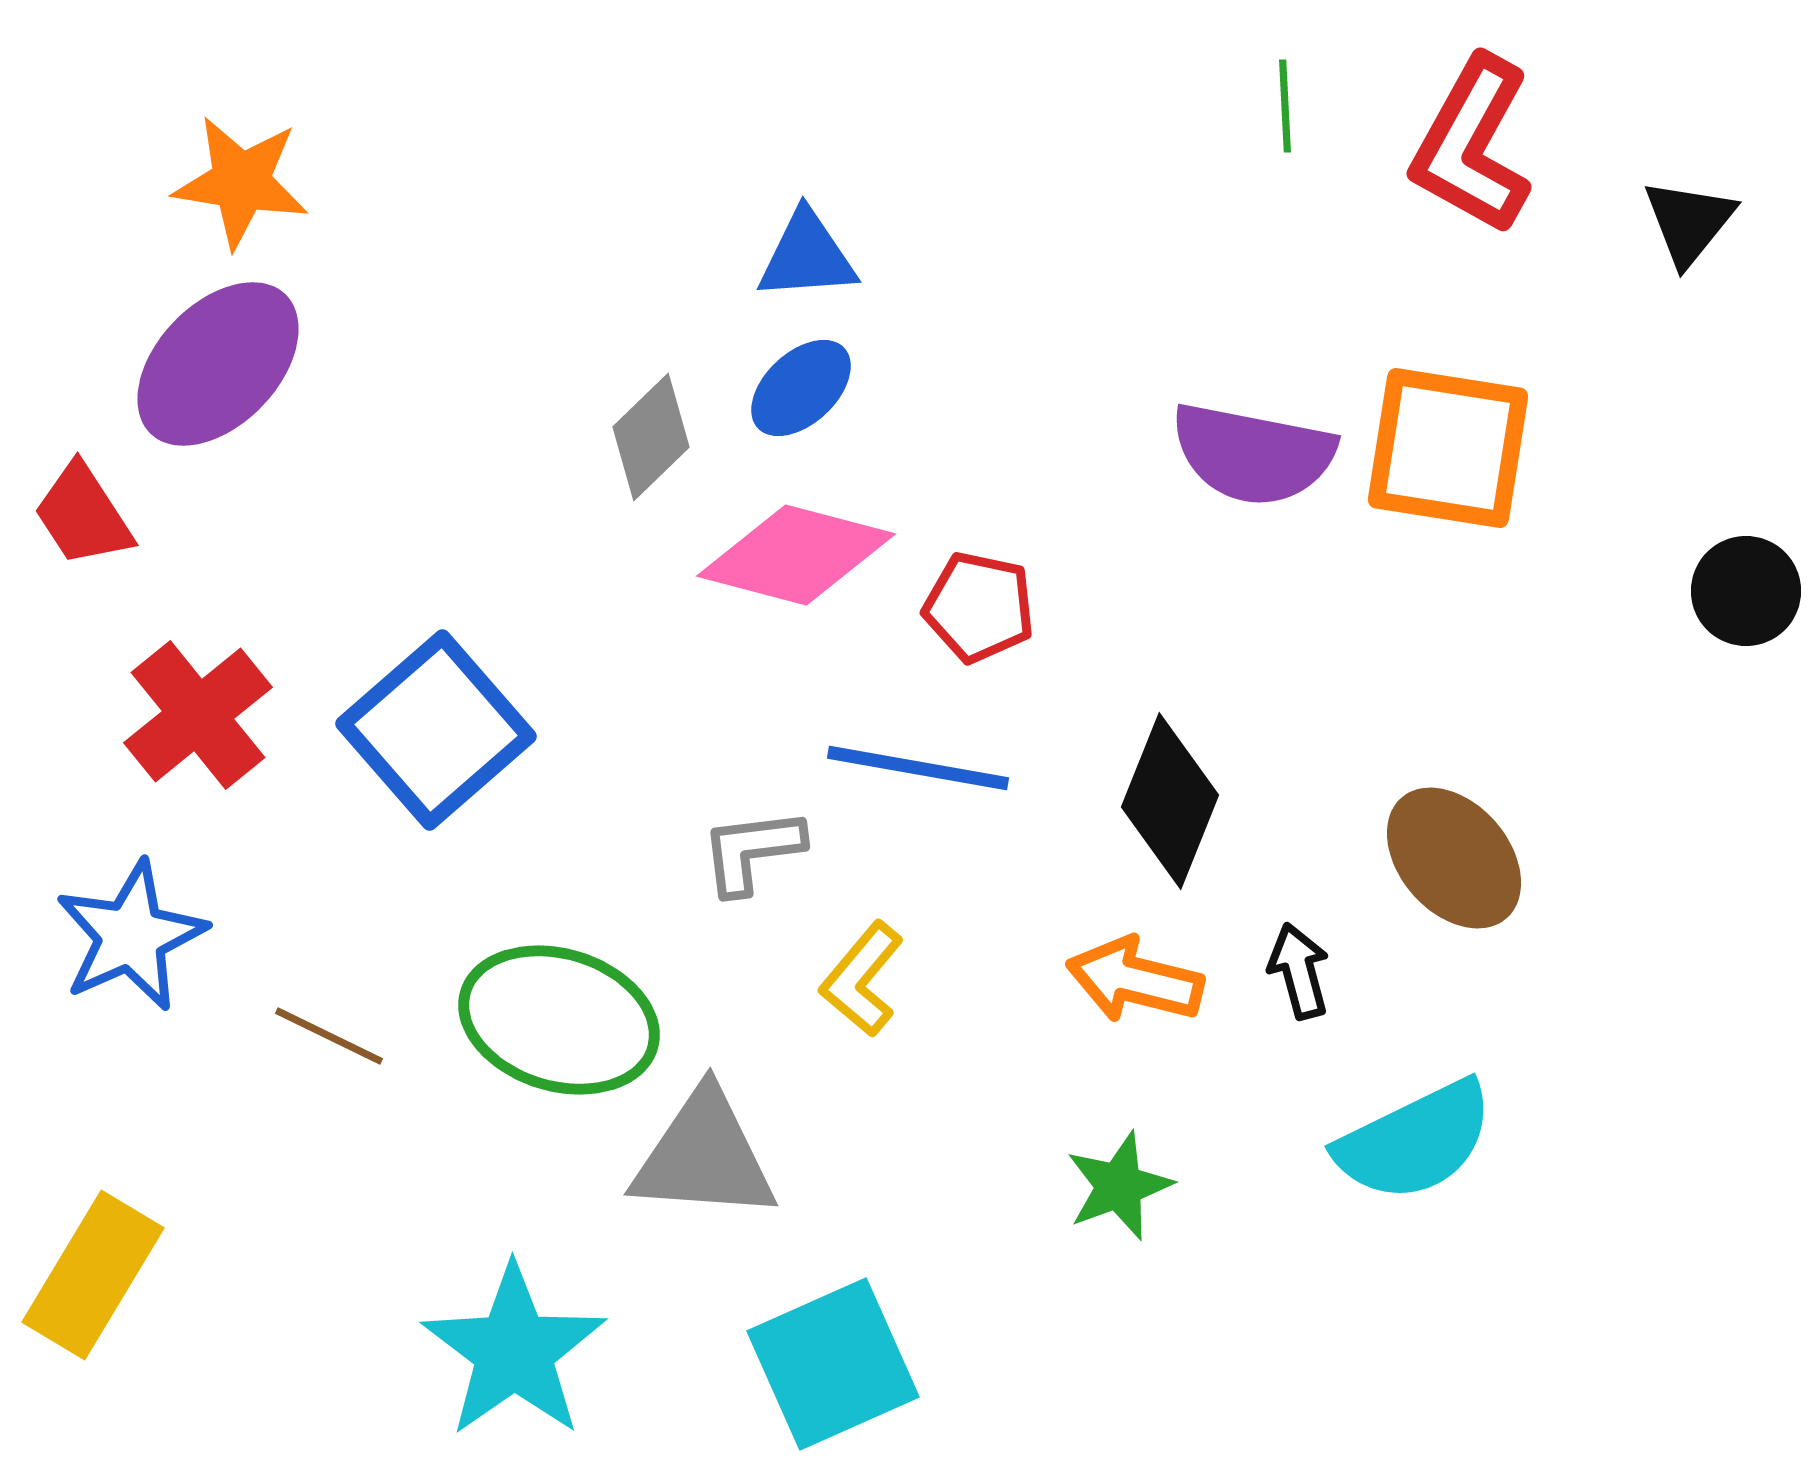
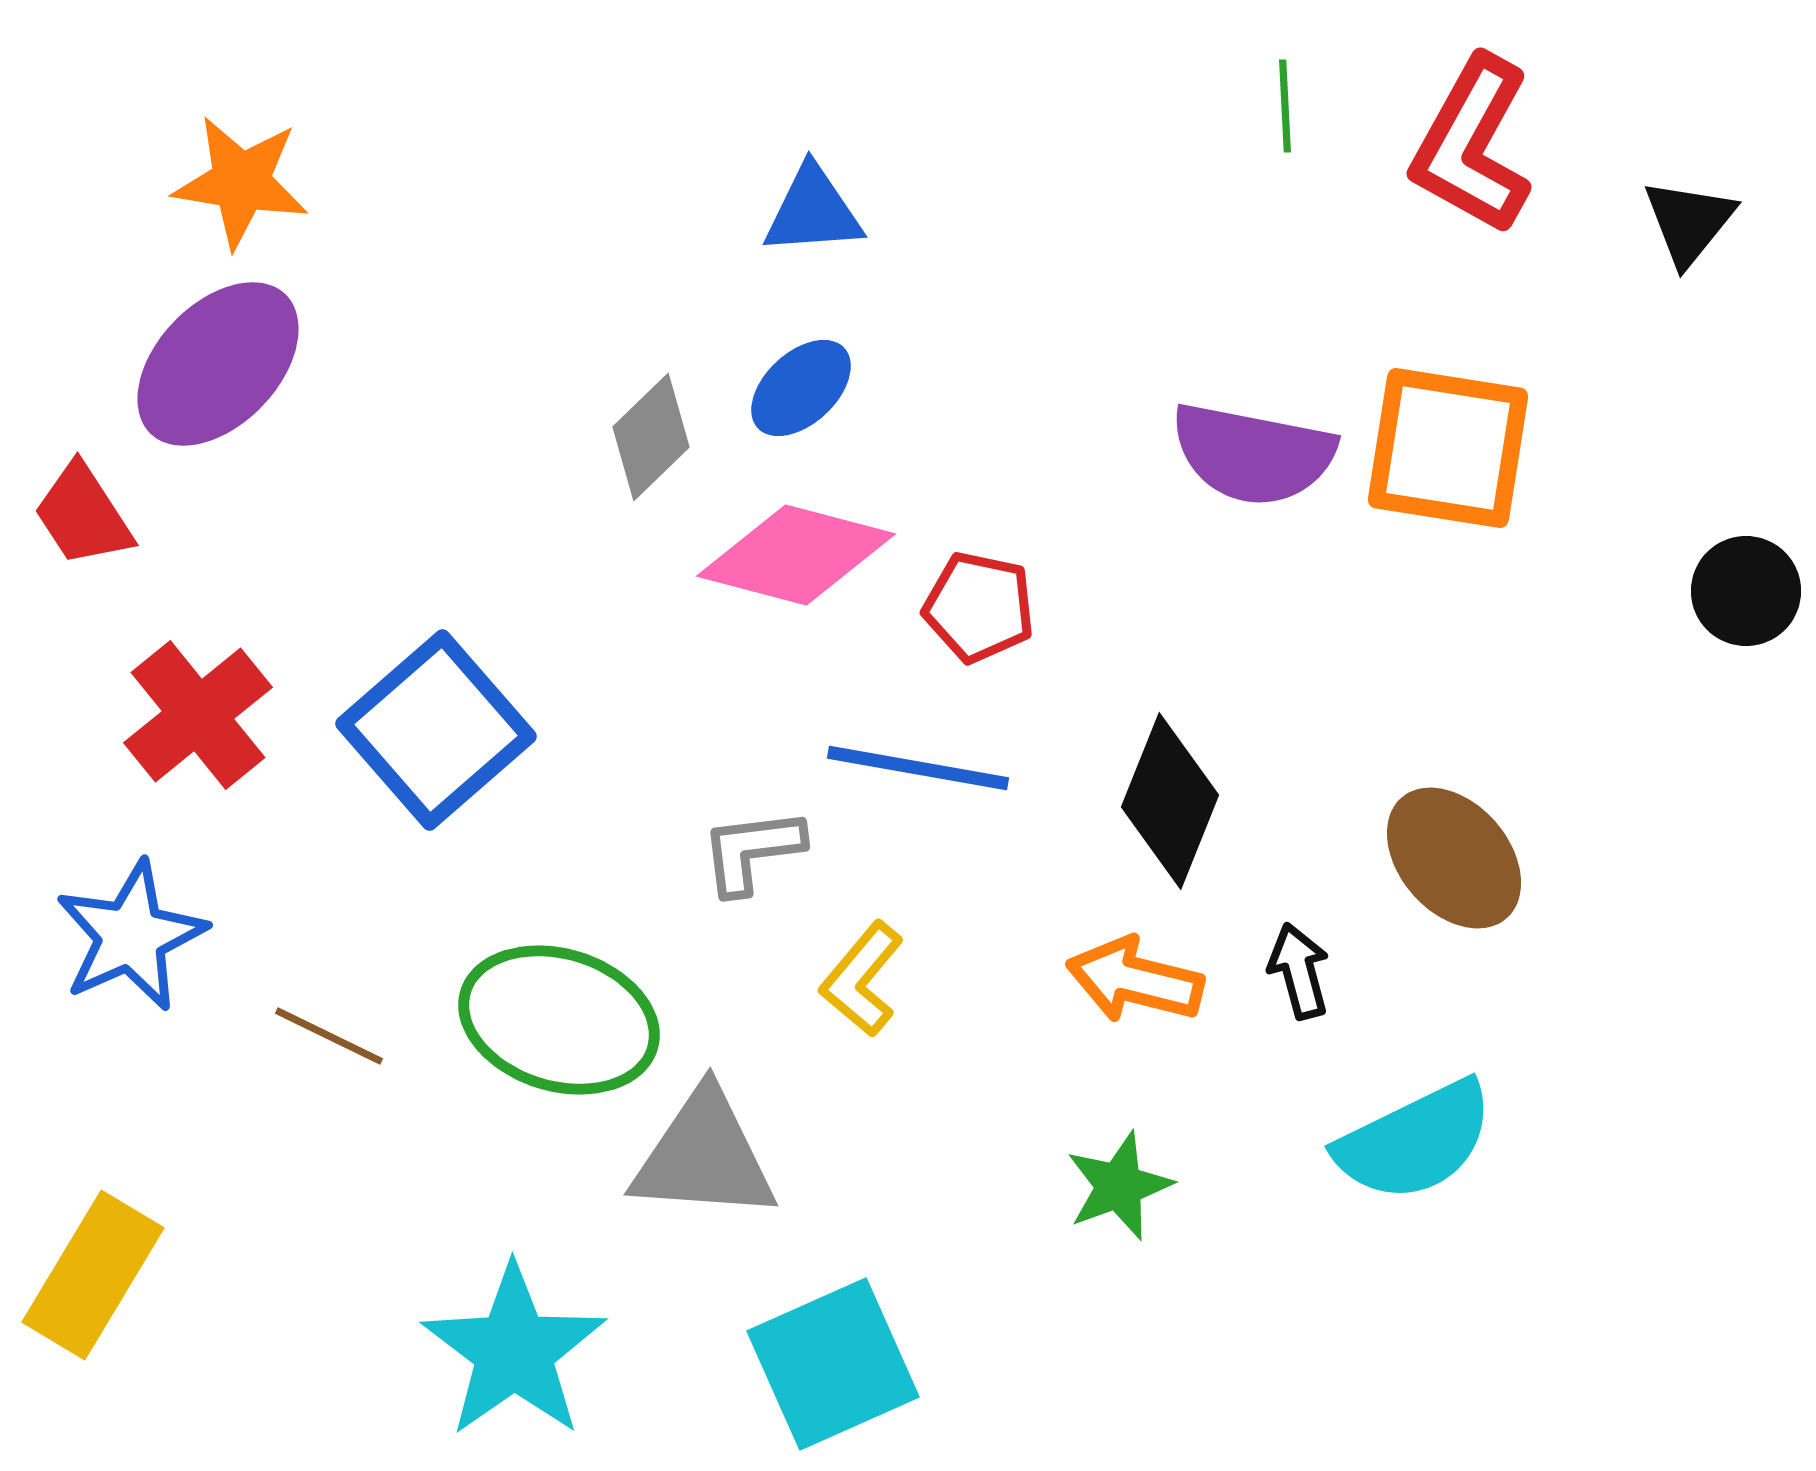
blue triangle: moved 6 px right, 45 px up
